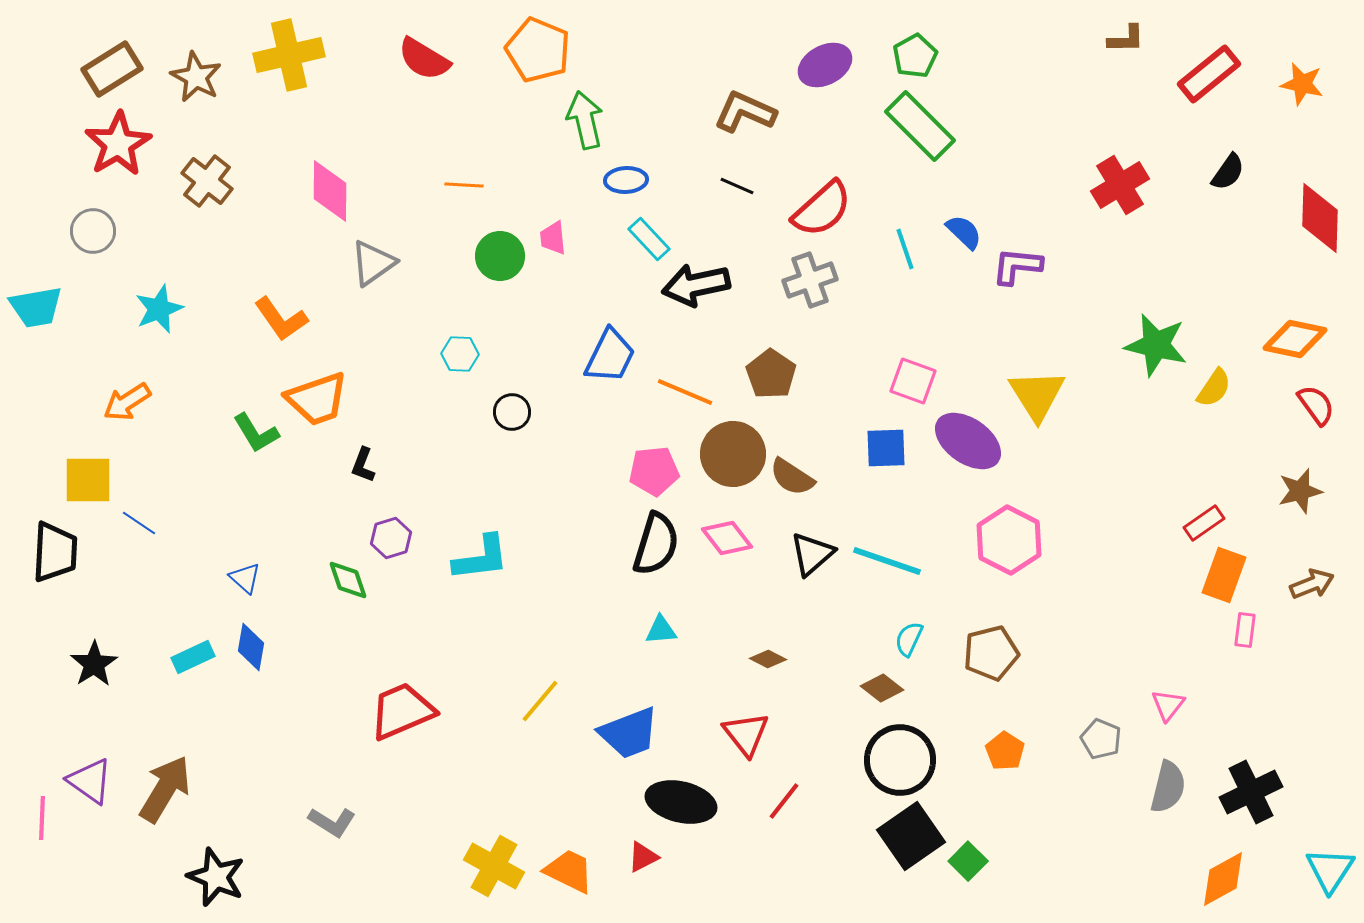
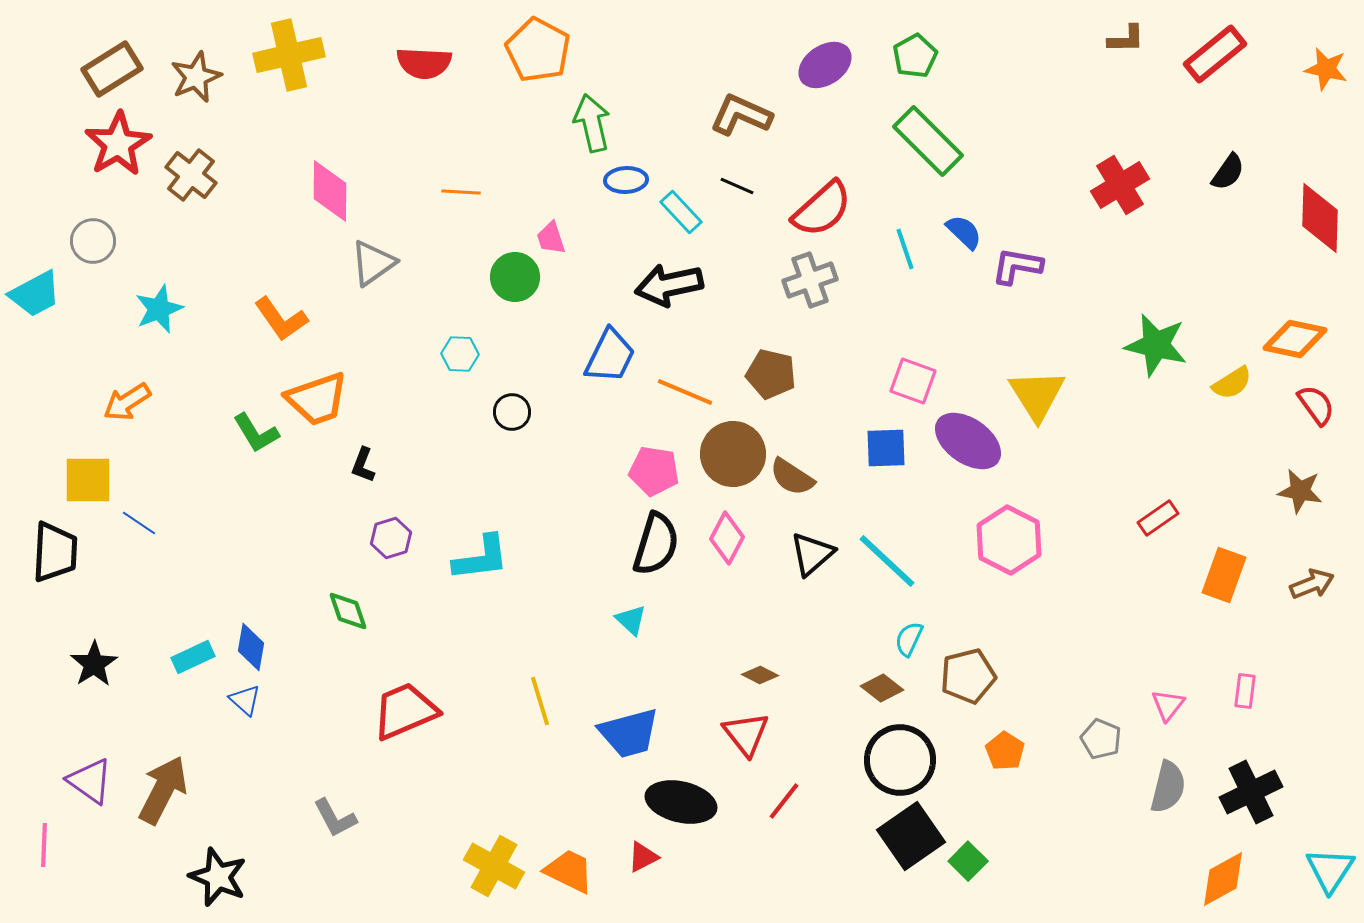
orange pentagon at (538, 50): rotated 6 degrees clockwise
red semicircle at (424, 59): moved 4 px down; rotated 28 degrees counterclockwise
purple ellipse at (825, 65): rotated 6 degrees counterclockwise
red rectangle at (1209, 74): moved 6 px right, 20 px up
brown star at (196, 77): rotated 21 degrees clockwise
orange star at (1302, 84): moved 24 px right, 15 px up
brown L-shape at (745, 112): moved 4 px left, 3 px down
green arrow at (585, 120): moved 7 px right, 3 px down
green rectangle at (920, 126): moved 8 px right, 15 px down
brown cross at (207, 181): moved 16 px left, 6 px up
orange line at (464, 185): moved 3 px left, 7 px down
gray circle at (93, 231): moved 10 px down
pink trapezoid at (553, 238): moved 2 px left; rotated 12 degrees counterclockwise
cyan rectangle at (649, 239): moved 32 px right, 27 px up
green circle at (500, 256): moved 15 px right, 21 px down
purple L-shape at (1017, 266): rotated 4 degrees clockwise
black arrow at (696, 285): moved 27 px left
cyan trapezoid at (36, 307): moved 1 px left, 13 px up; rotated 18 degrees counterclockwise
brown pentagon at (771, 374): rotated 21 degrees counterclockwise
yellow semicircle at (1214, 388): moved 18 px right, 5 px up; rotated 24 degrees clockwise
pink pentagon at (654, 471): rotated 15 degrees clockwise
brown star at (1300, 491): rotated 24 degrees clockwise
red rectangle at (1204, 523): moved 46 px left, 5 px up
pink diamond at (727, 538): rotated 66 degrees clockwise
cyan line at (887, 561): rotated 24 degrees clockwise
blue triangle at (245, 578): moved 122 px down
green diamond at (348, 580): moved 31 px down
cyan triangle at (661, 630): moved 30 px left, 10 px up; rotated 48 degrees clockwise
pink rectangle at (1245, 630): moved 61 px down
brown pentagon at (991, 653): moved 23 px left, 23 px down
brown diamond at (768, 659): moved 8 px left, 16 px down
yellow line at (540, 701): rotated 57 degrees counterclockwise
red trapezoid at (402, 711): moved 3 px right
blue trapezoid at (629, 733): rotated 6 degrees clockwise
brown arrow at (165, 789): moved 2 px left, 1 px down; rotated 4 degrees counterclockwise
pink line at (42, 818): moved 2 px right, 27 px down
gray L-shape at (332, 822): moved 3 px right, 4 px up; rotated 30 degrees clockwise
black star at (216, 877): moved 2 px right
